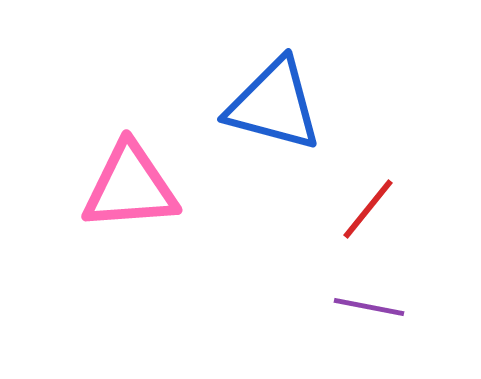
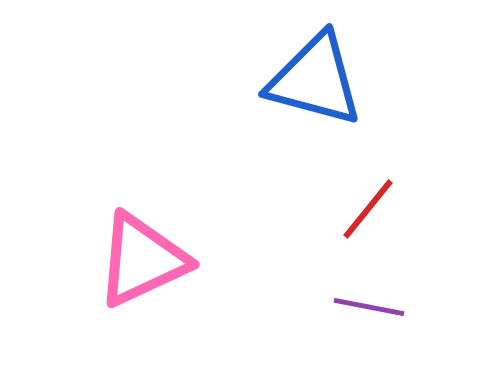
blue triangle: moved 41 px right, 25 px up
pink triangle: moved 12 px right, 73 px down; rotated 21 degrees counterclockwise
